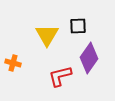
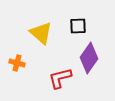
yellow triangle: moved 6 px left, 2 px up; rotated 20 degrees counterclockwise
orange cross: moved 4 px right
red L-shape: moved 2 px down
